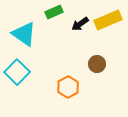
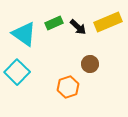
green rectangle: moved 11 px down
yellow rectangle: moved 2 px down
black arrow: moved 2 px left, 3 px down; rotated 102 degrees counterclockwise
brown circle: moved 7 px left
orange hexagon: rotated 10 degrees clockwise
